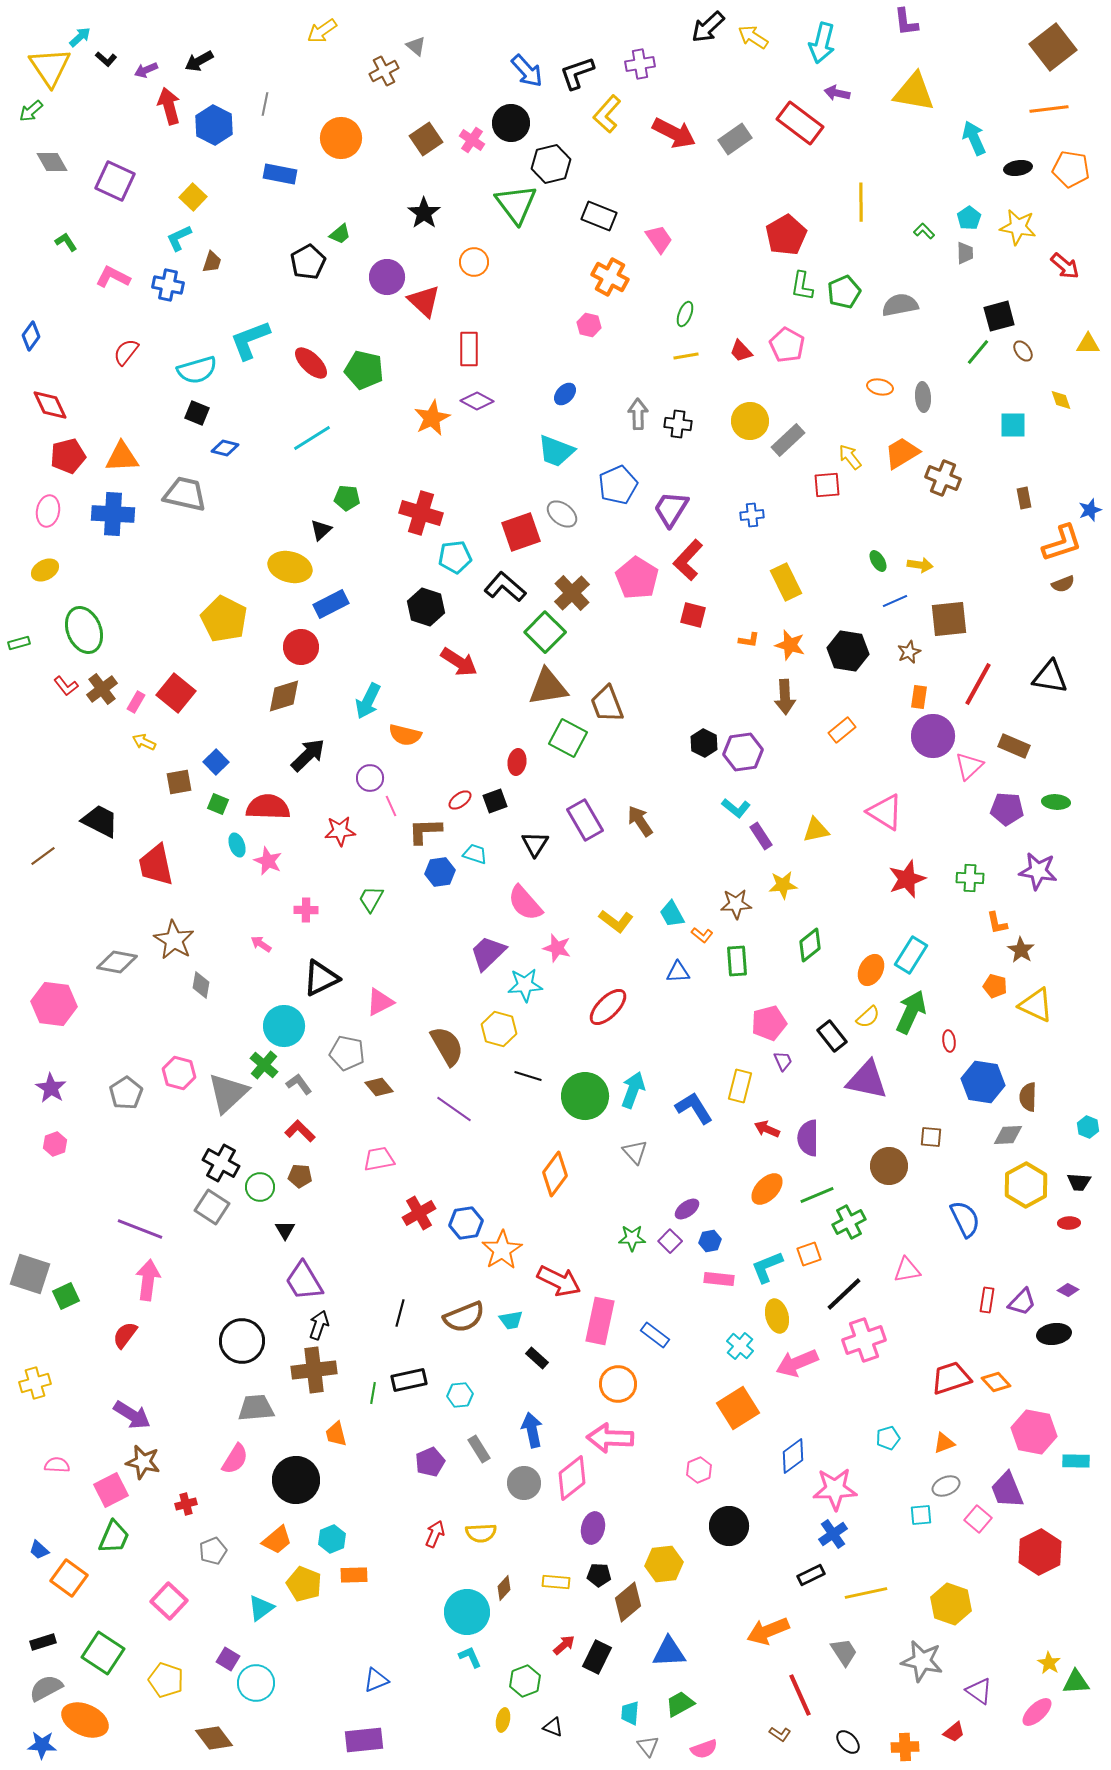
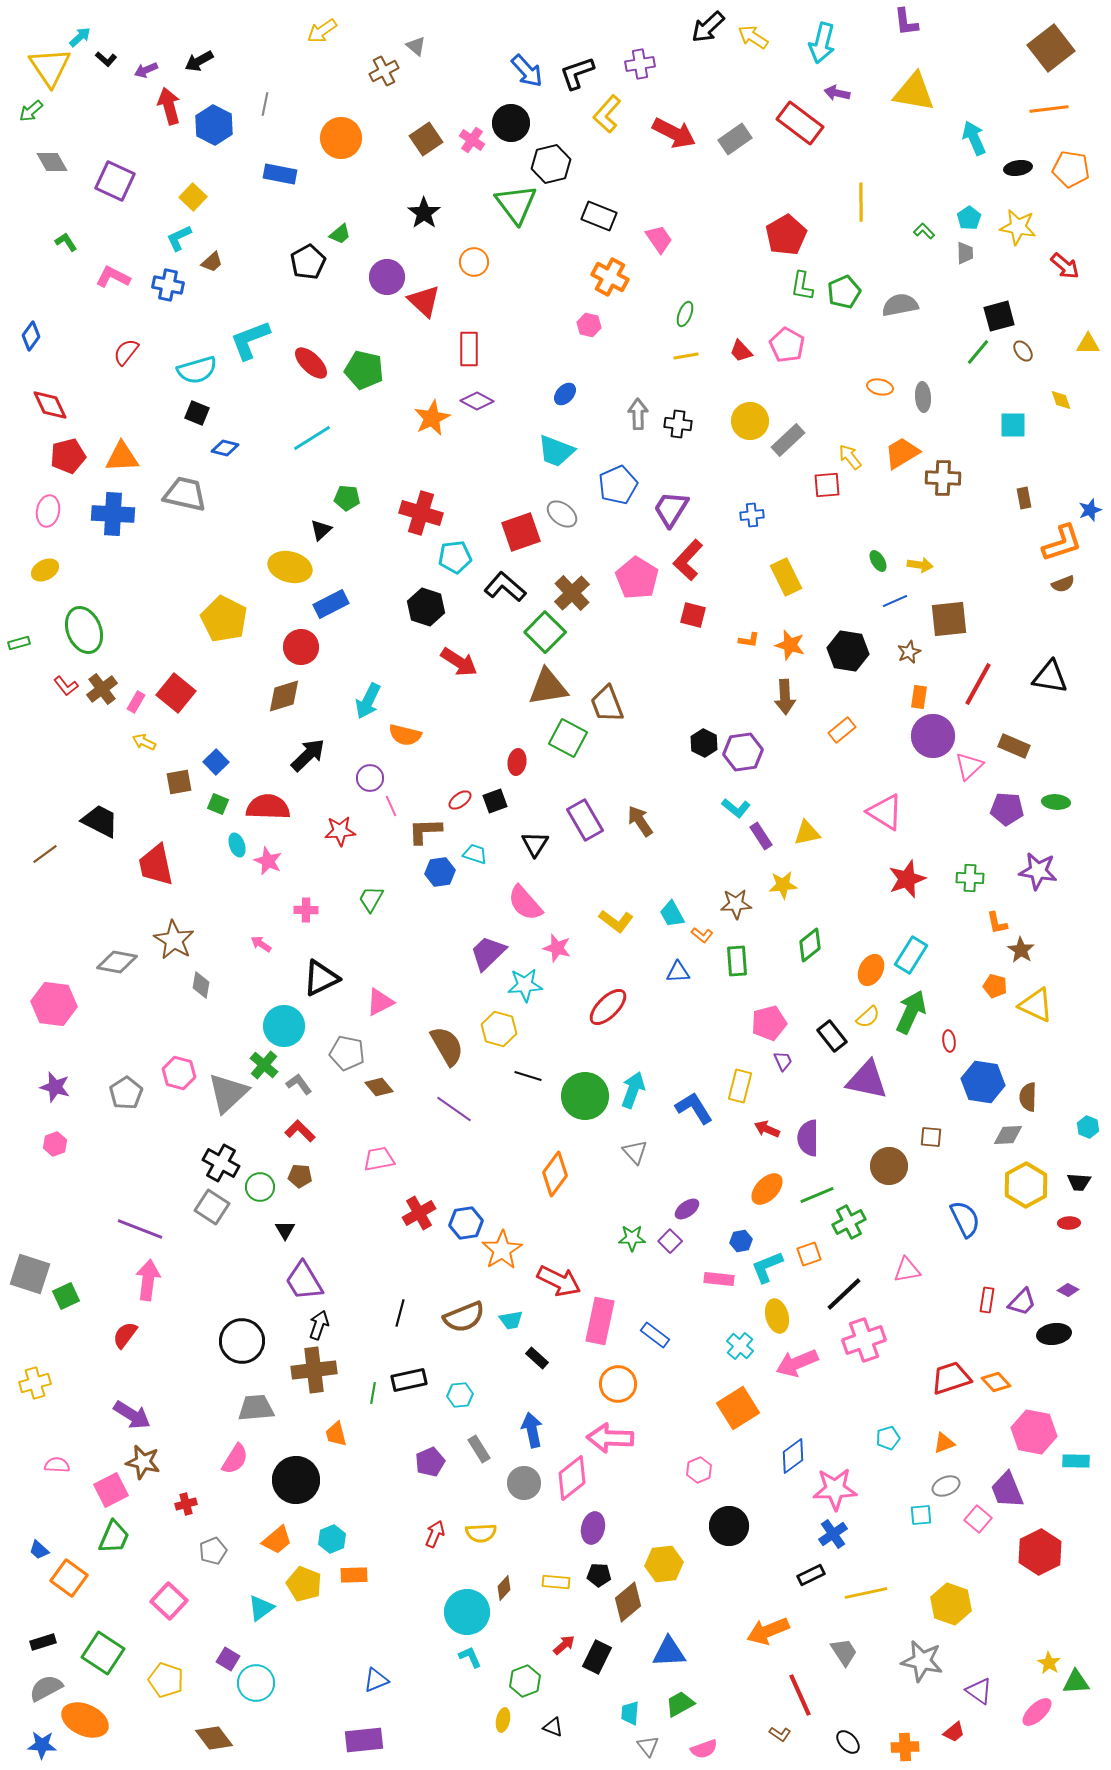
brown square at (1053, 47): moved 2 px left, 1 px down
brown trapezoid at (212, 262): rotated 30 degrees clockwise
brown cross at (943, 478): rotated 20 degrees counterclockwise
yellow rectangle at (786, 582): moved 5 px up
yellow triangle at (816, 830): moved 9 px left, 3 px down
brown line at (43, 856): moved 2 px right, 2 px up
purple star at (51, 1088): moved 4 px right, 1 px up; rotated 16 degrees counterclockwise
blue hexagon at (710, 1241): moved 31 px right
